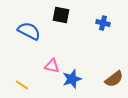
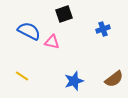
black square: moved 3 px right, 1 px up; rotated 30 degrees counterclockwise
blue cross: moved 6 px down; rotated 32 degrees counterclockwise
pink triangle: moved 24 px up
blue star: moved 2 px right, 2 px down
yellow line: moved 9 px up
